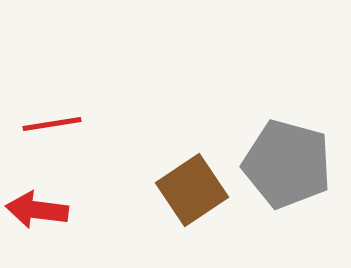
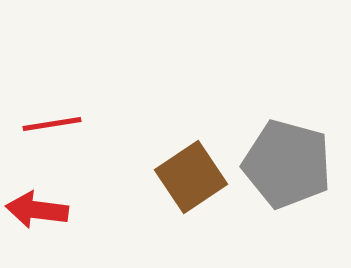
brown square: moved 1 px left, 13 px up
